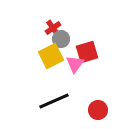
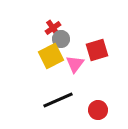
red square: moved 10 px right, 2 px up
black line: moved 4 px right, 1 px up
